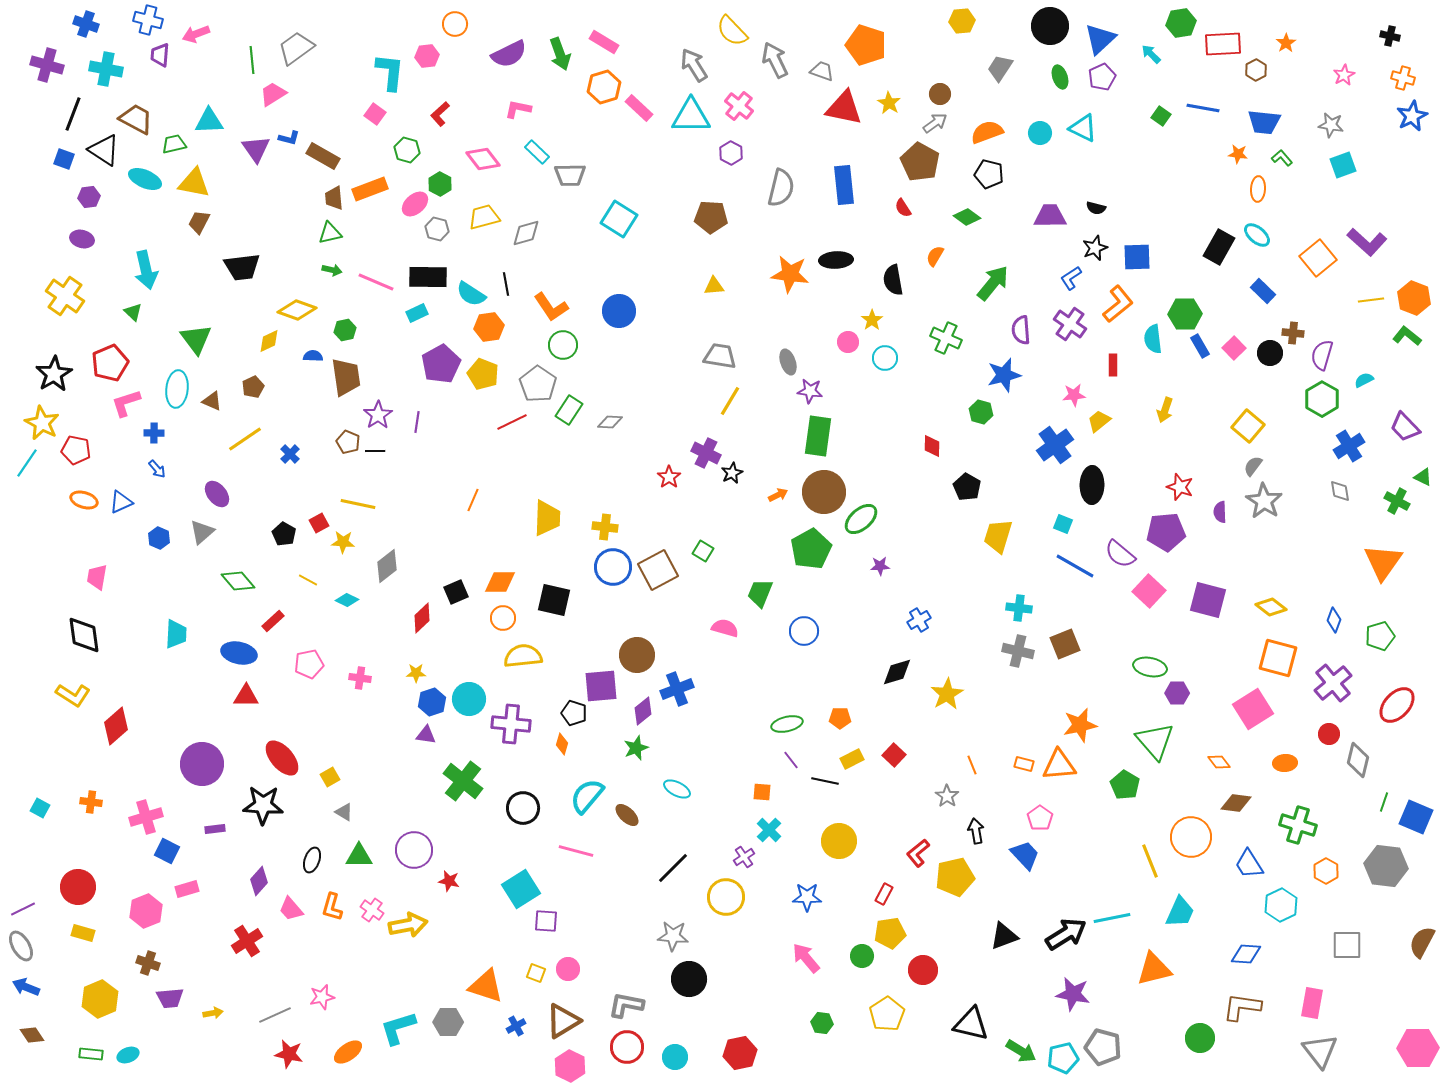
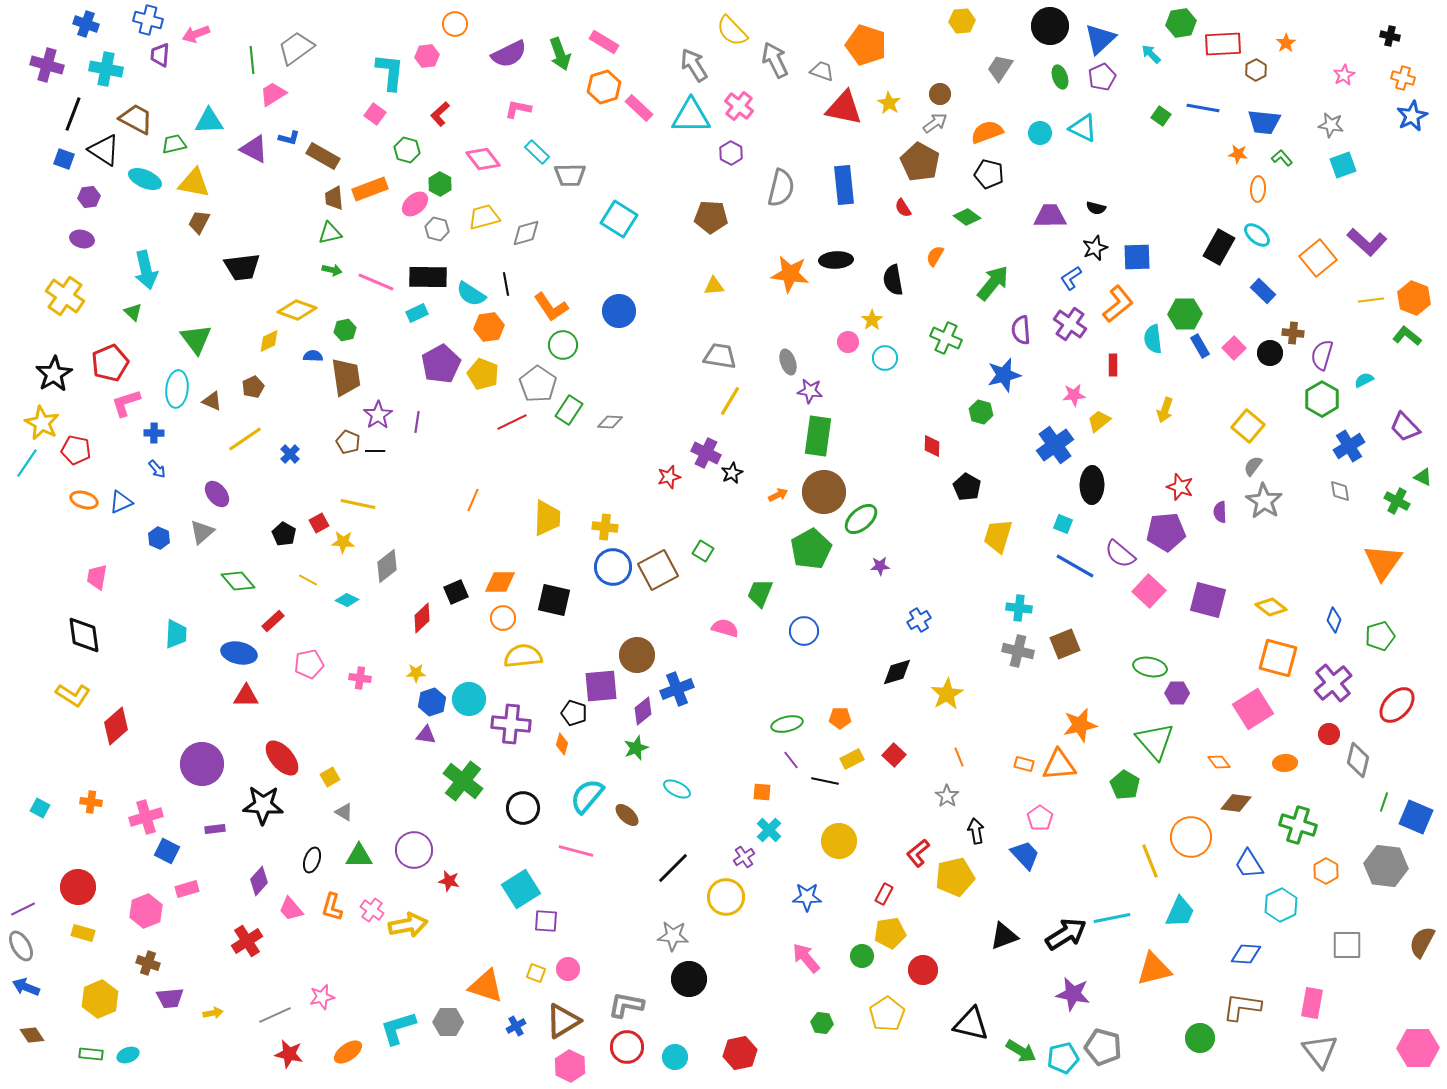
purple triangle at (256, 149): moved 2 px left; rotated 28 degrees counterclockwise
red star at (669, 477): rotated 20 degrees clockwise
orange line at (972, 765): moved 13 px left, 8 px up
